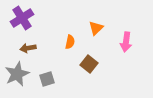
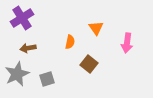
orange triangle: rotated 21 degrees counterclockwise
pink arrow: moved 1 px right, 1 px down
